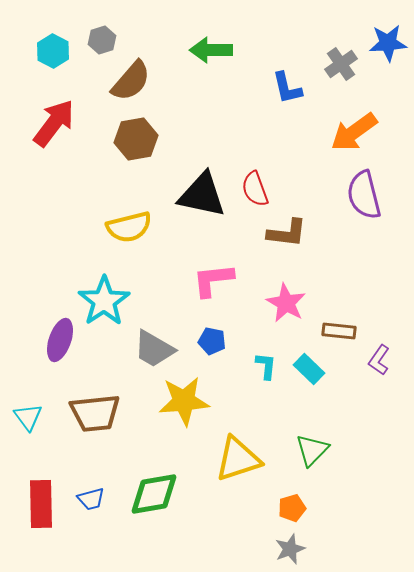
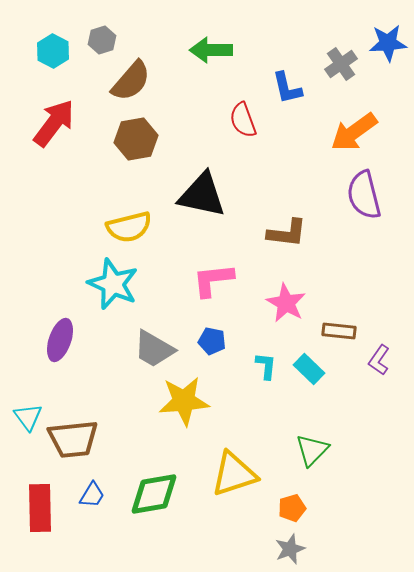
red semicircle: moved 12 px left, 69 px up
cyan star: moved 9 px right, 17 px up; rotated 15 degrees counterclockwise
brown trapezoid: moved 22 px left, 26 px down
yellow triangle: moved 4 px left, 15 px down
blue trapezoid: moved 1 px right, 4 px up; rotated 44 degrees counterclockwise
red rectangle: moved 1 px left, 4 px down
